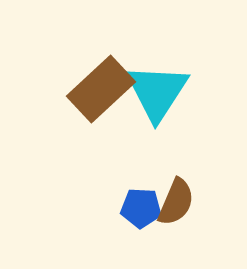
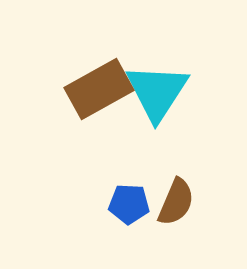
brown rectangle: moved 2 px left; rotated 14 degrees clockwise
blue pentagon: moved 12 px left, 4 px up
